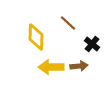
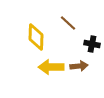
black cross: rotated 28 degrees counterclockwise
